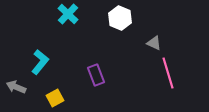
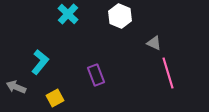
white hexagon: moved 2 px up
